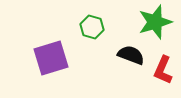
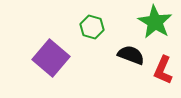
green star: rotated 24 degrees counterclockwise
purple square: rotated 33 degrees counterclockwise
